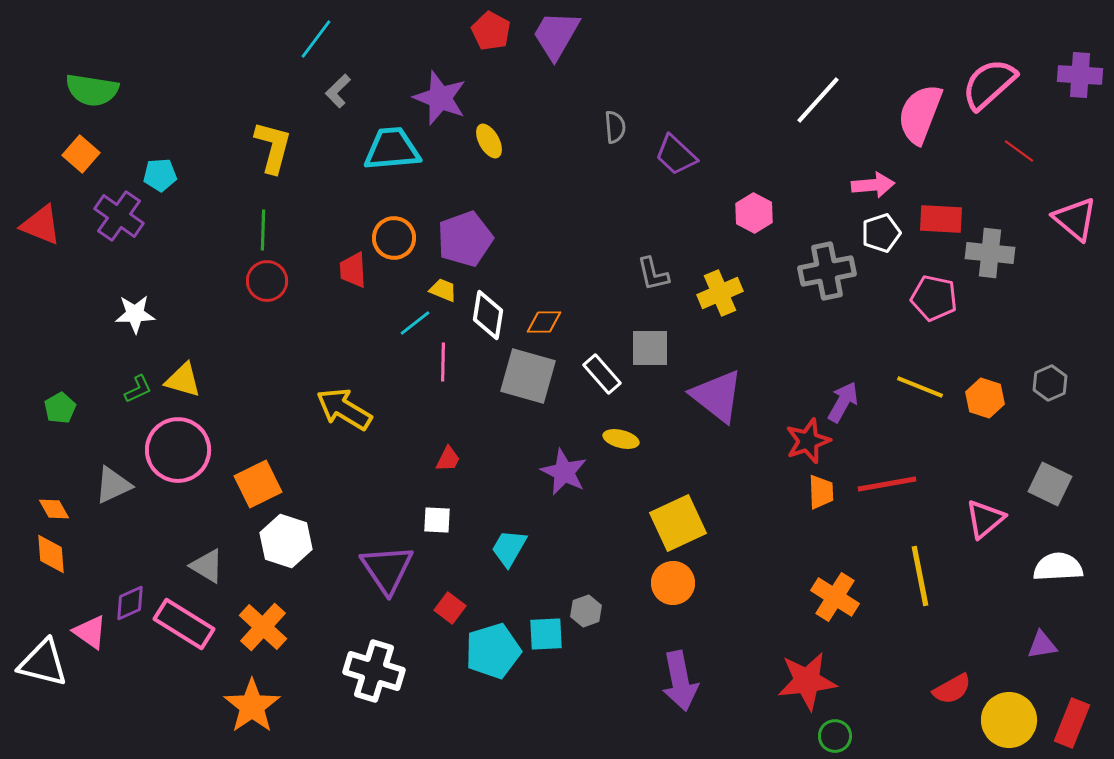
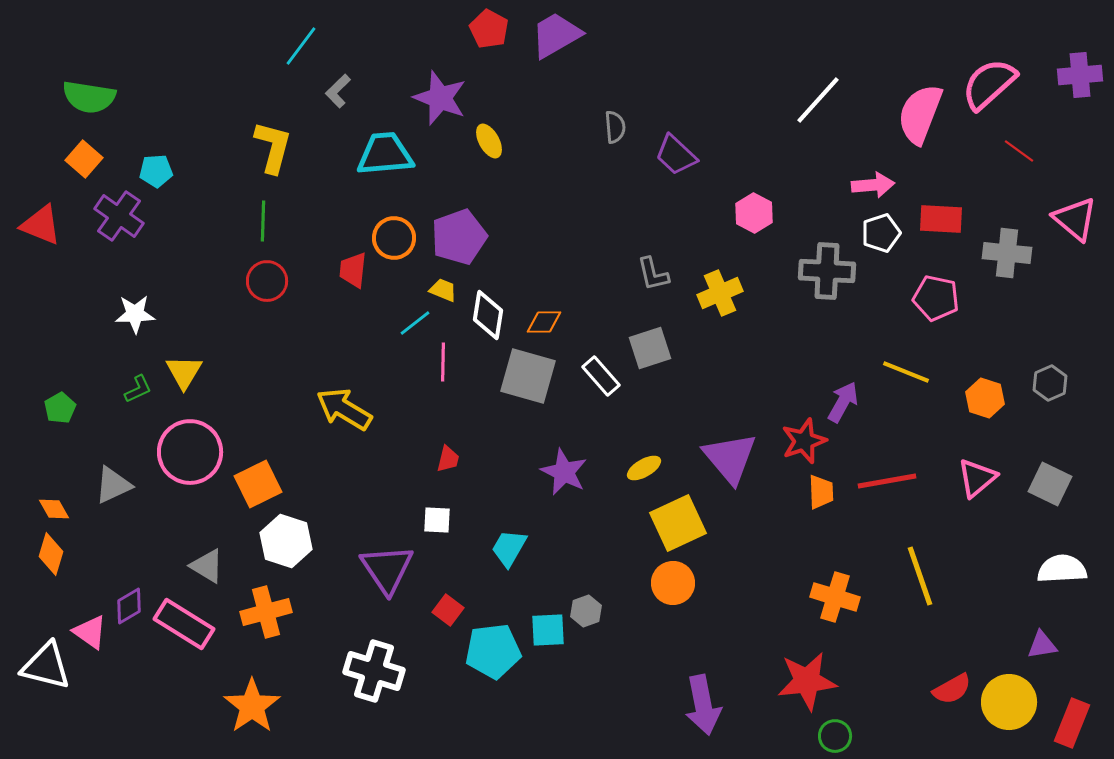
red pentagon at (491, 31): moved 2 px left, 2 px up
purple trapezoid at (556, 35): rotated 30 degrees clockwise
cyan line at (316, 39): moved 15 px left, 7 px down
purple cross at (1080, 75): rotated 9 degrees counterclockwise
green semicircle at (92, 90): moved 3 px left, 7 px down
cyan trapezoid at (392, 149): moved 7 px left, 5 px down
orange square at (81, 154): moved 3 px right, 5 px down
cyan pentagon at (160, 175): moved 4 px left, 4 px up
green line at (263, 230): moved 9 px up
purple pentagon at (465, 239): moved 6 px left, 2 px up
gray cross at (990, 253): moved 17 px right
red trapezoid at (353, 270): rotated 9 degrees clockwise
gray cross at (827, 271): rotated 14 degrees clockwise
pink pentagon at (934, 298): moved 2 px right
gray square at (650, 348): rotated 18 degrees counterclockwise
white rectangle at (602, 374): moved 1 px left, 2 px down
yellow triangle at (183, 380): moved 1 px right, 8 px up; rotated 45 degrees clockwise
yellow line at (920, 387): moved 14 px left, 15 px up
purple triangle at (717, 396): moved 13 px right, 62 px down; rotated 12 degrees clockwise
yellow ellipse at (621, 439): moved 23 px right, 29 px down; rotated 44 degrees counterclockwise
red star at (808, 441): moved 4 px left
pink circle at (178, 450): moved 12 px right, 2 px down
red trapezoid at (448, 459): rotated 12 degrees counterclockwise
red line at (887, 484): moved 3 px up
pink triangle at (985, 519): moved 8 px left, 41 px up
orange diamond at (51, 554): rotated 21 degrees clockwise
white semicircle at (1058, 567): moved 4 px right, 2 px down
yellow line at (920, 576): rotated 8 degrees counterclockwise
orange cross at (835, 597): rotated 15 degrees counterclockwise
purple diamond at (130, 603): moved 1 px left, 3 px down; rotated 6 degrees counterclockwise
red square at (450, 608): moved 2 px left, 2 px down
orange cross at (263, 627): moved 3 px right, 15 px up; rotated 33 degrees clockwise
cyan square at (546, 634): moved 2 px right, 4 px up
cyan pentagon at (493, 651): rotated 10 degrees clockwise
white triangle at (43, 663): moved 3 px right, 3 px down
purple arrow at (680, 681): moved 23 px right, 24 px down
yellow circle at (1009, 720): moved 18 px up
